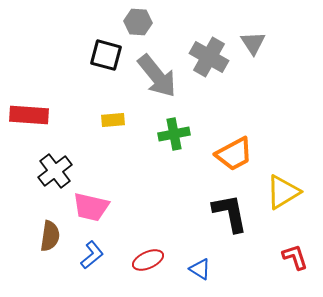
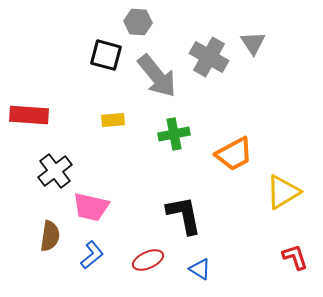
black L-shape: moved 46 px left, 2 px down
